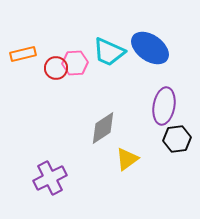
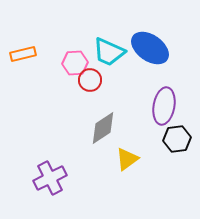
red circle: moved 34 px right, 12 px down
